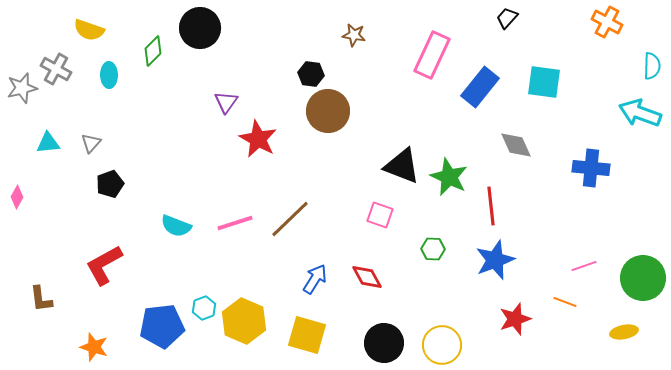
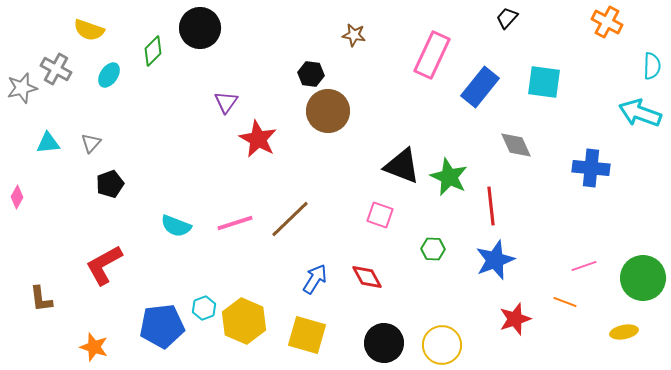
cyan ellipse at (109, 75): rotated 35 degrees clockwise
